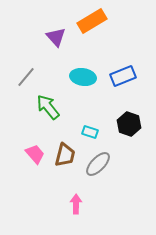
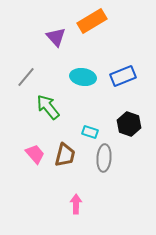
gray ellipse: moved 6 px right, 6 px up; rotated 40 degrees counterclockwise
